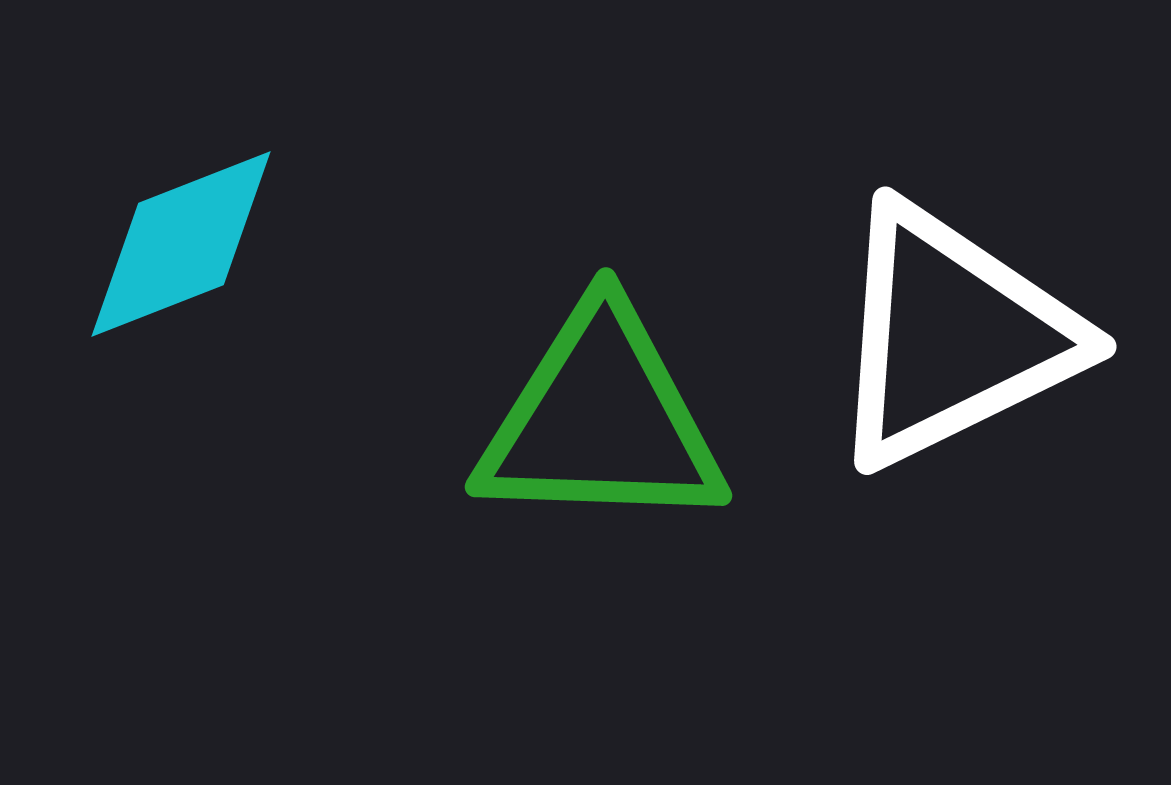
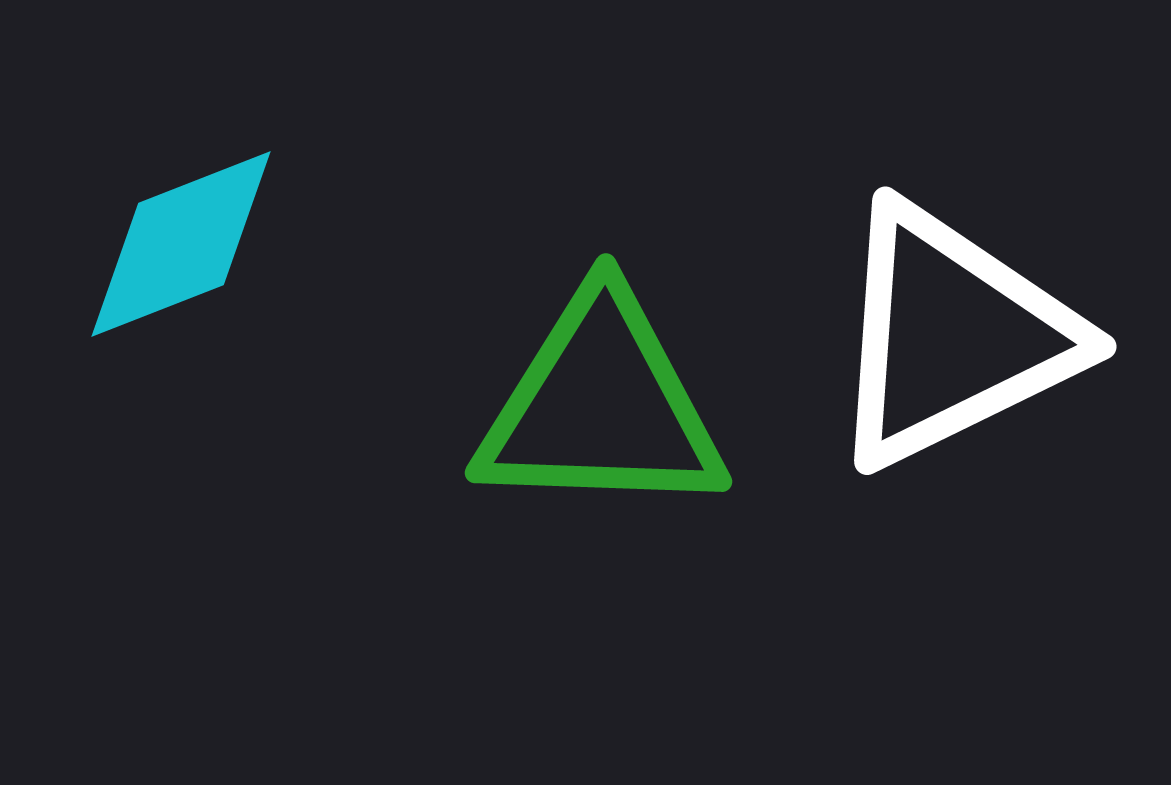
green triangle: moved 14 px up
